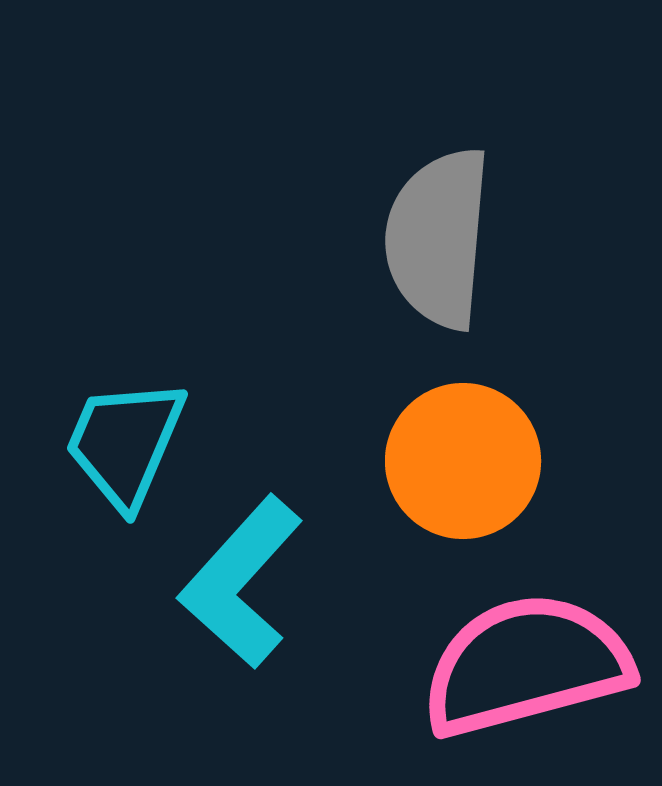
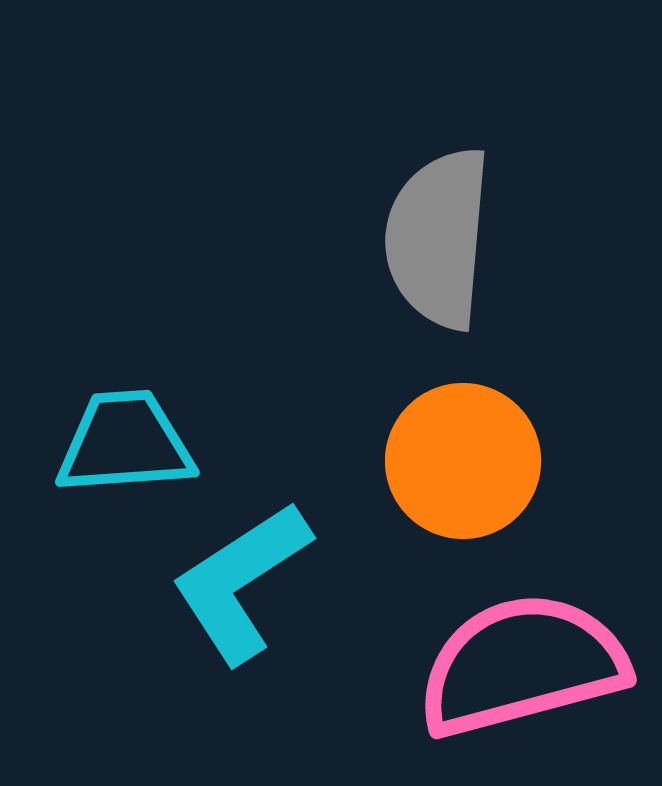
cyan trapezoid: rotated 63 degrees clockwise
cyan L-shape: rotated 15 degrees clockwise
pink semicircle: moved 4 px left
